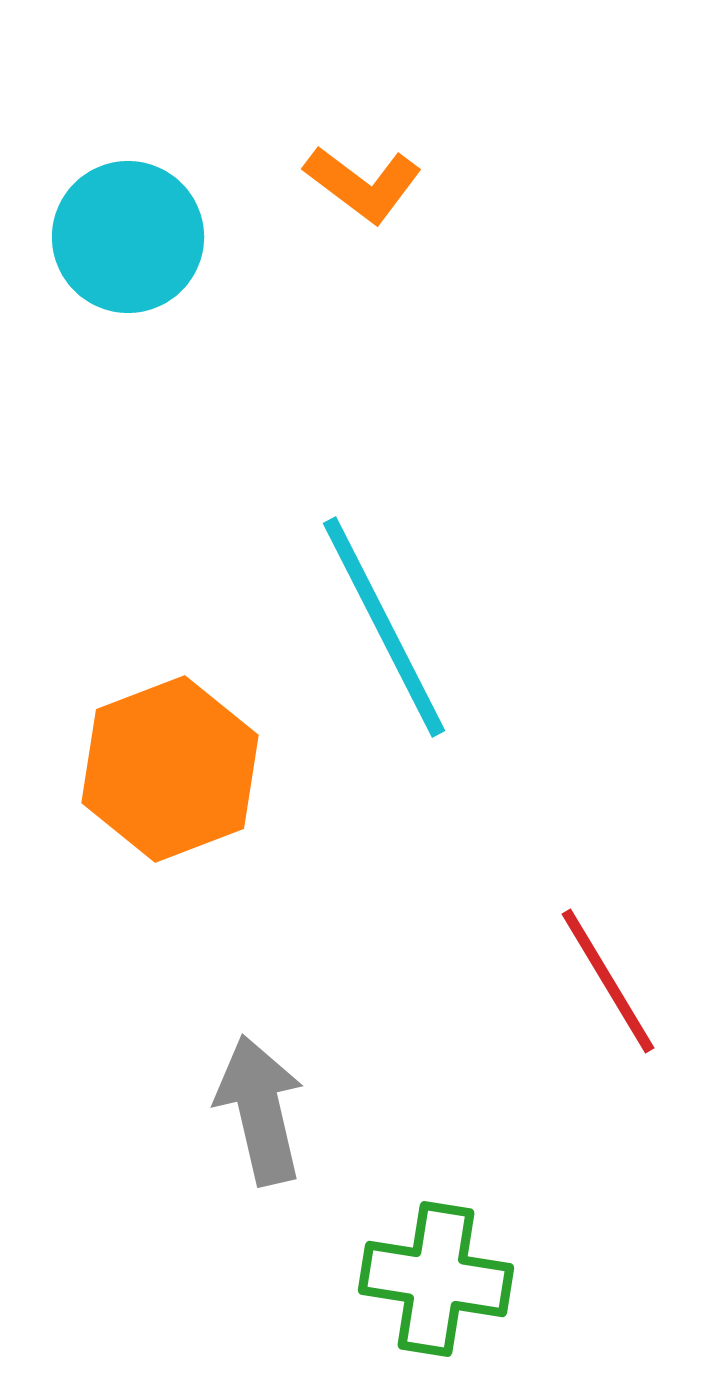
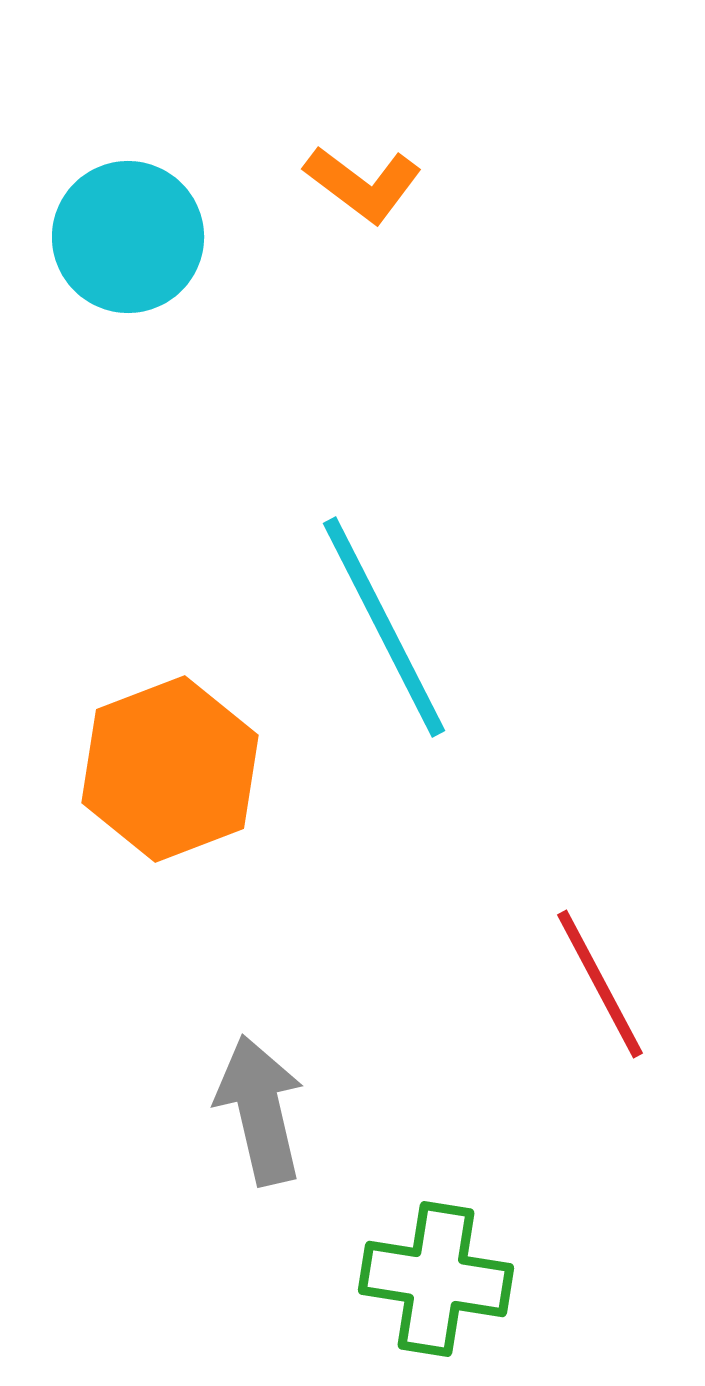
red line: moved 8 px left, 3 px down; rotated 3 degrees clockwise
